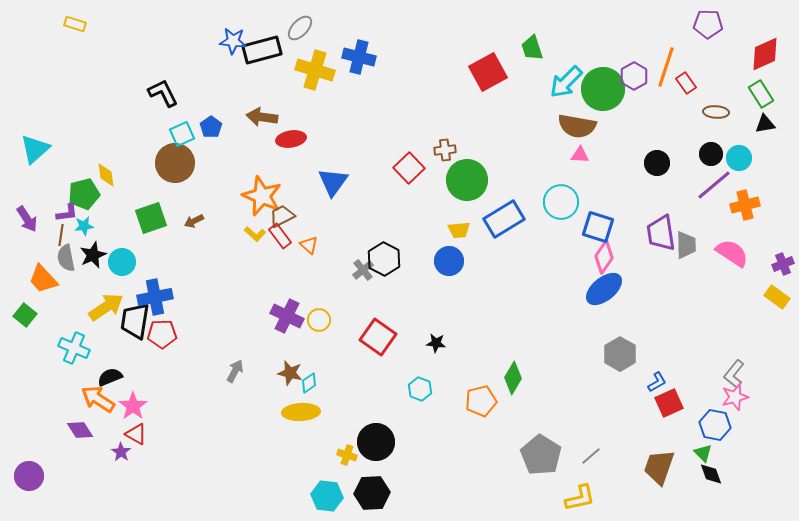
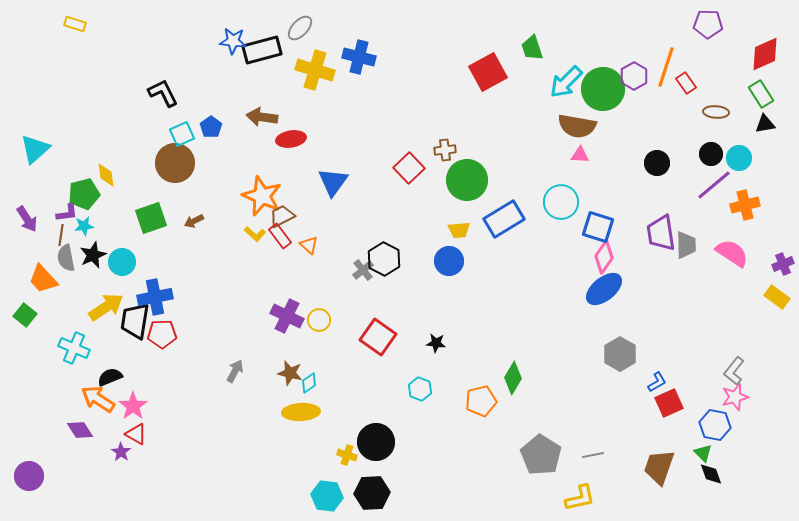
gray L-shape at (734, 374): moved 3 px up
gray line at (591, 456): moved 2 px right, 1 px up; rotated 30 degrees clockwise
